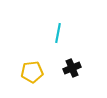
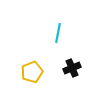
yellow pentagon: rotated 15 degrees counterclockwise
